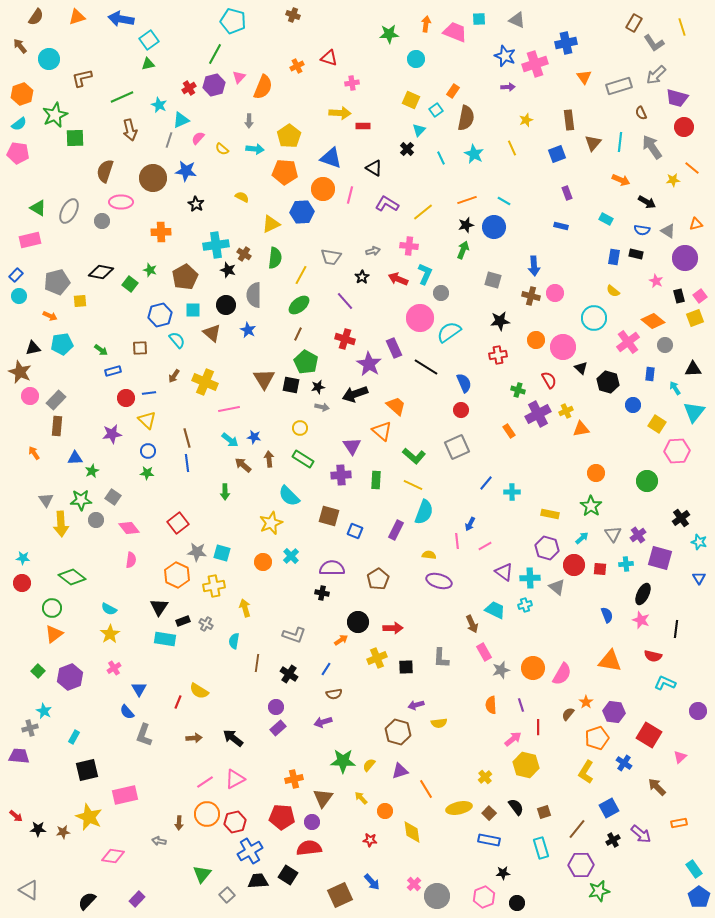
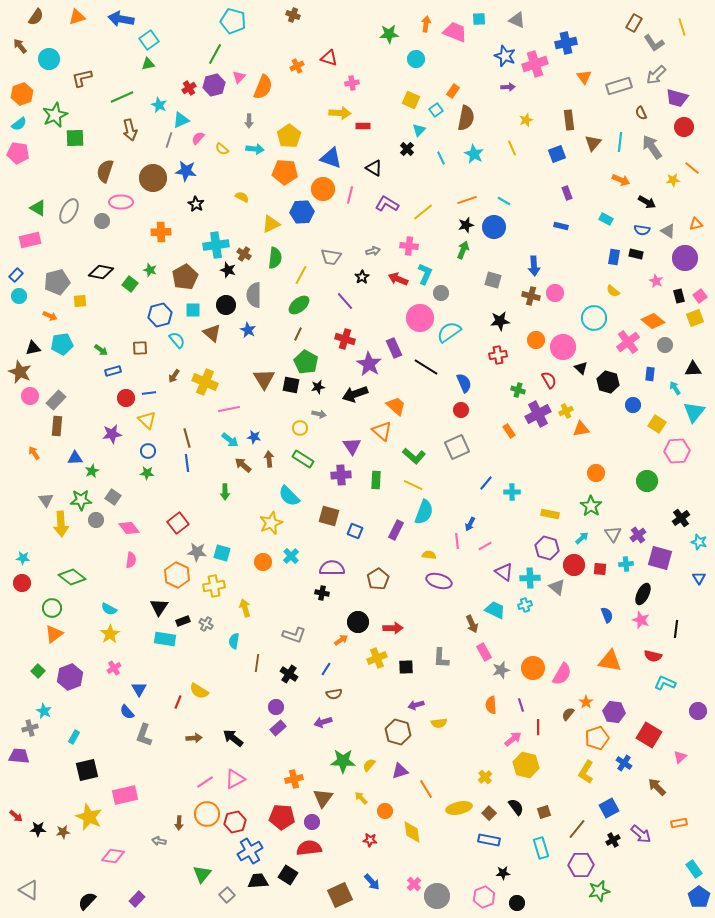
gray arrow at (322, 407): moved 3 px left, 7 px down
